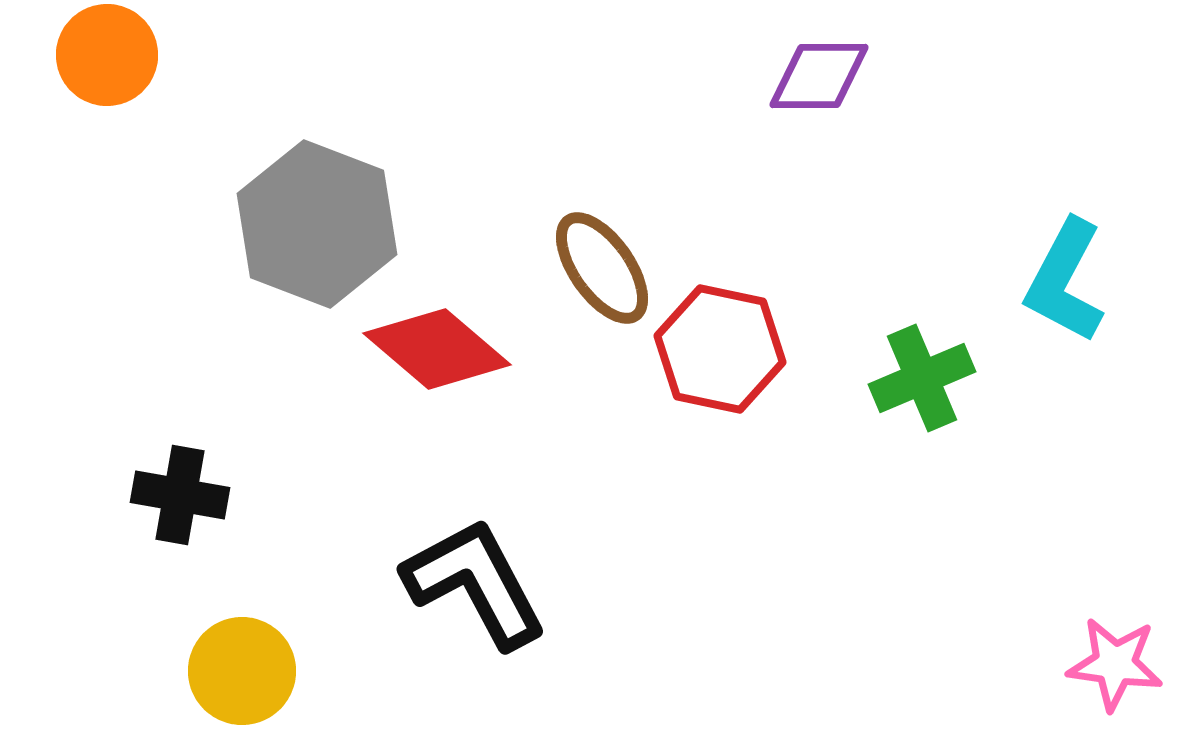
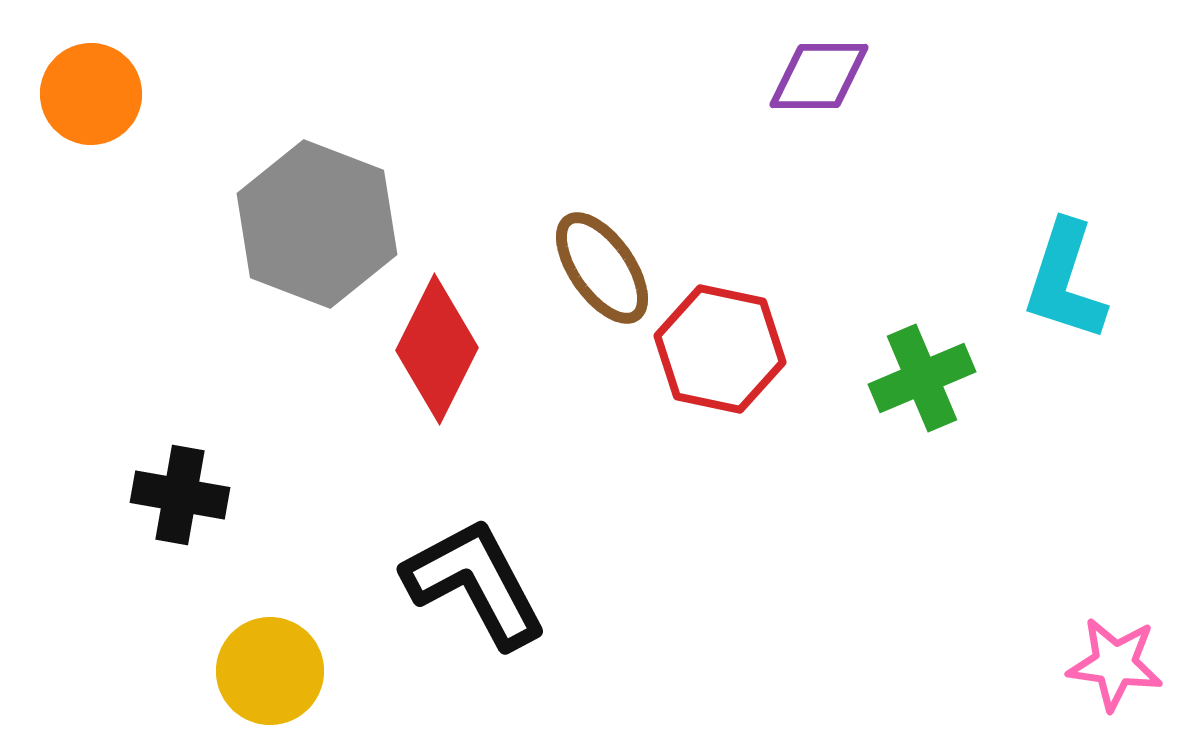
orange circle: moved 16 px left, 39 px down
cyan L-shape: rotated 10 degrees counterclockwise
red diamond: rotated 76 degrees clockwise
yellow circle: moved 28 px right
